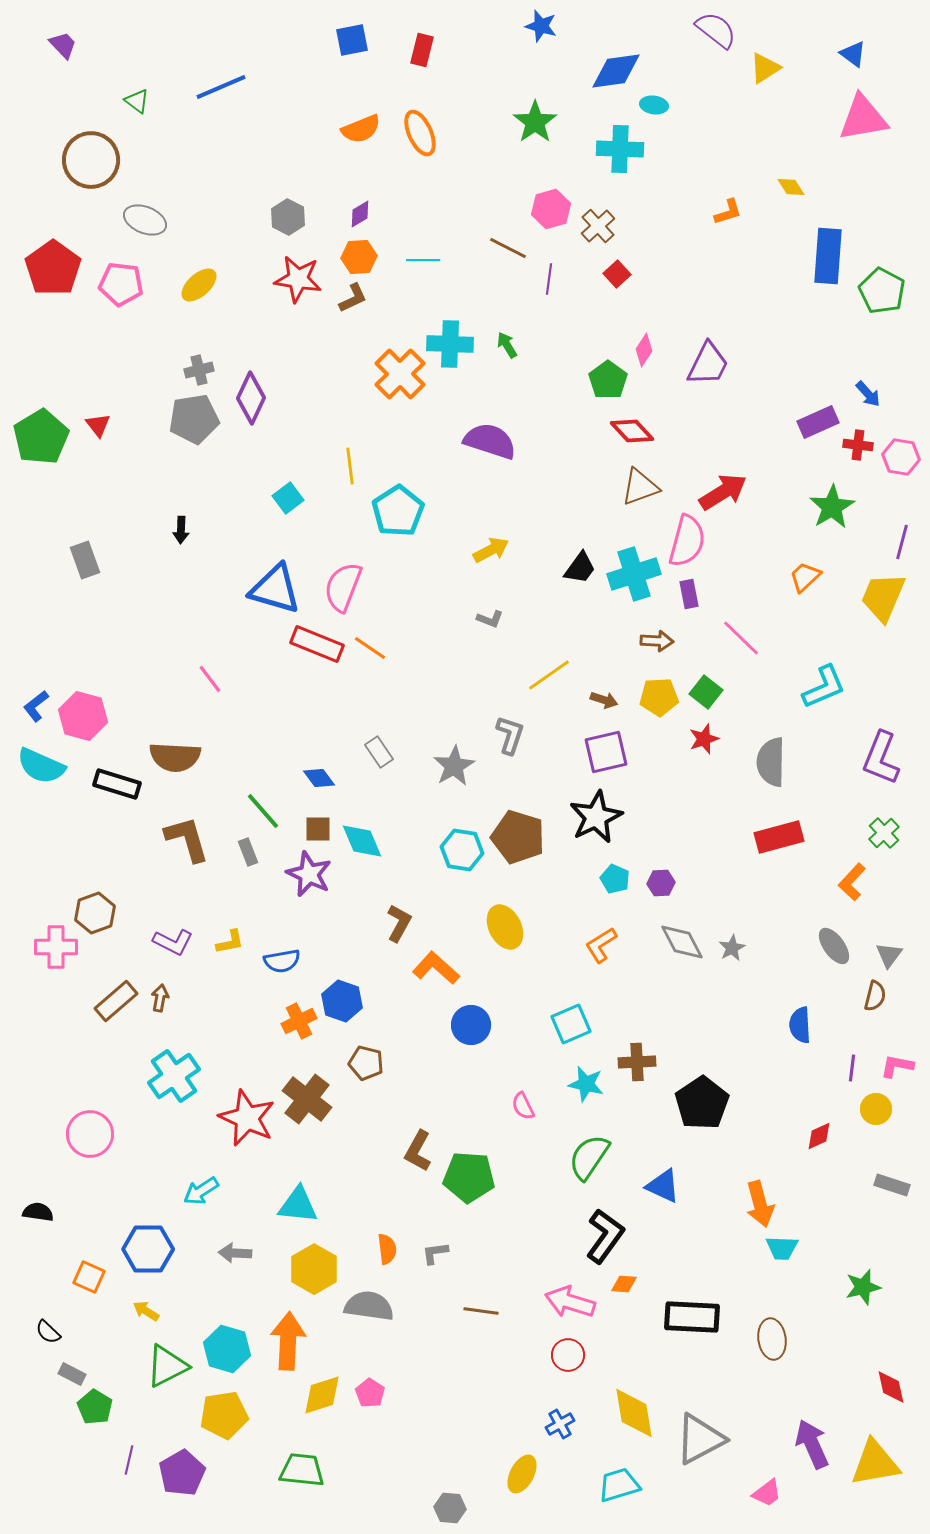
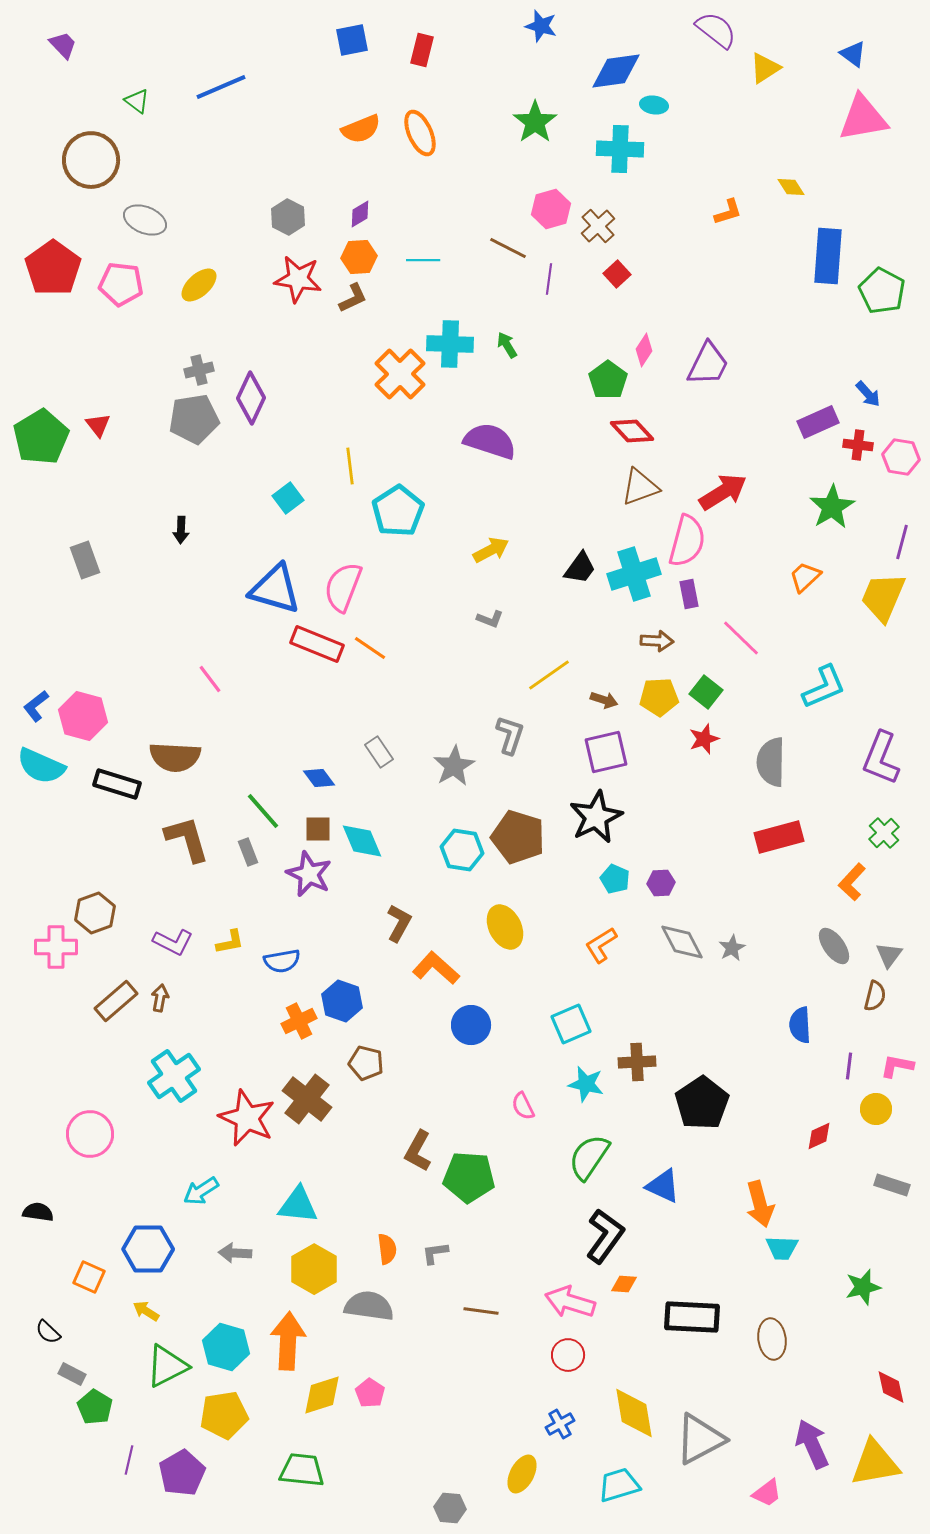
purple line at (852, 1068): moved 3 px left, 2 px up
cyan hexagon at (227, 1349): moved 1 px left, 2 px up
